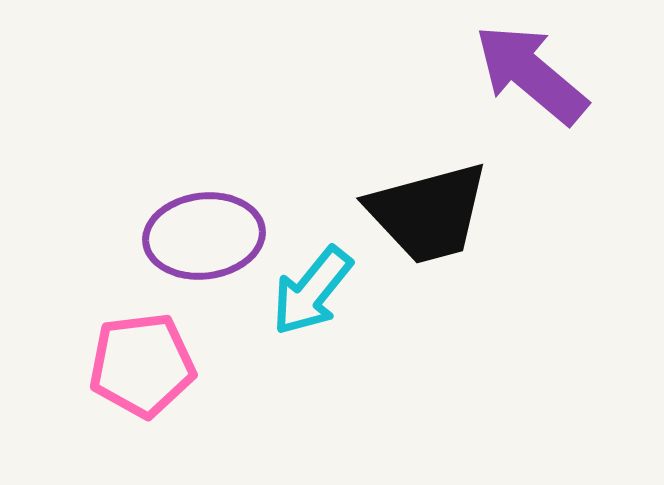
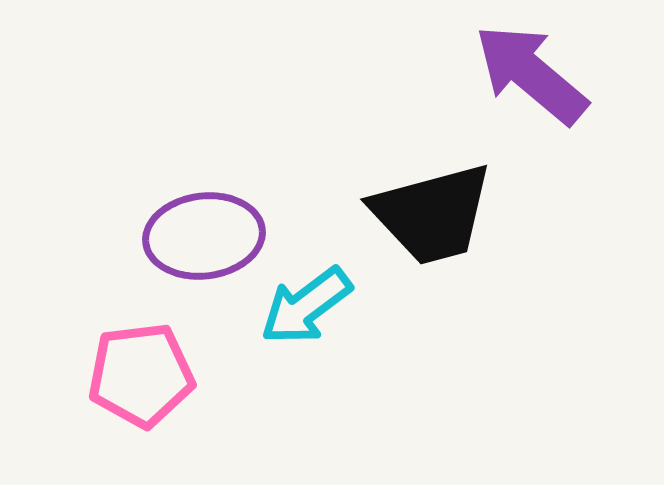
black trapezoid: moved 4 px right, 1 px down
cyan arrow: moved 6 px left, 15 px down; rotated 14 degrees clockwise
pink pentagon: moved 1 px left, 10 px down
